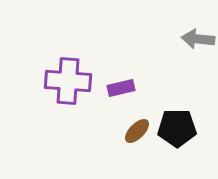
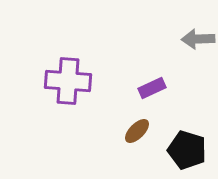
gray arrow: rotated 8 degrees counterclockwise
purple rectangle: moved 31 px right; rotated 12 degrees counterclockwise
black pentagon: moved 10 px right, 22 px down; rotated 18 degrees clockwise
